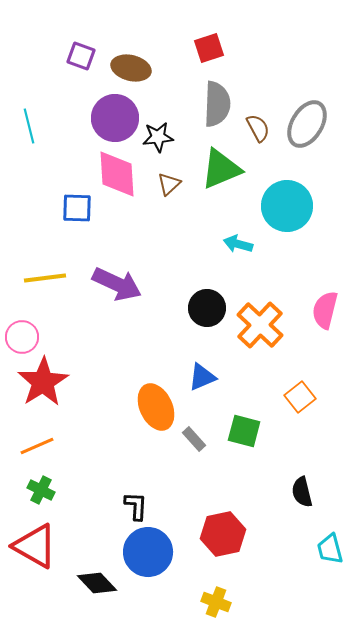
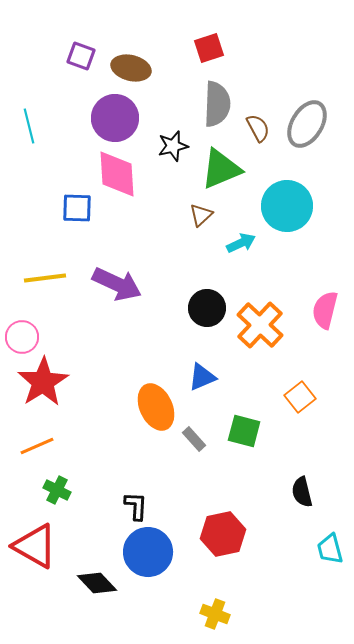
black star: moved 15 px right, 9 px down; rotated 8 degrees counterclockwise
brown triangle: moved 32 px right, 31 px down
cyan arrow: moved 3 px right, 1 px up; rotated 140 degrees clockwise
green cross: moved 16 px right
yellow cross: moved 1 px left, 12 px down
